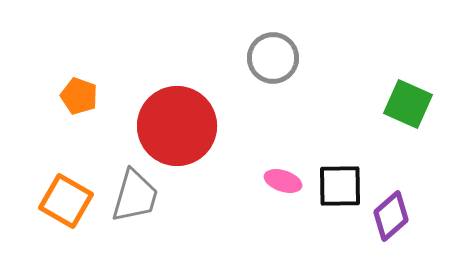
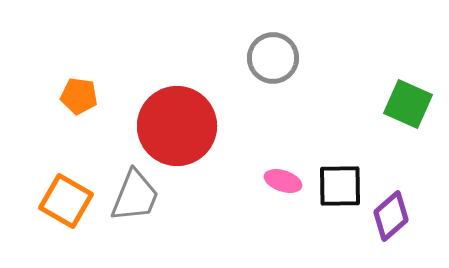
orange pentagon: rotated 12 degrees counterclockwise
gray trapezoid: rotated 6 degrees clockwise
